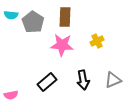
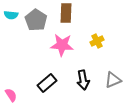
brown rectangle: moved 1 px right, 4 px up
gray pentagon: moved 3 px right, 2 px up
black rectangle: moved 1 px down
pink semicircle: rotated 112 degrees counterclockwise
